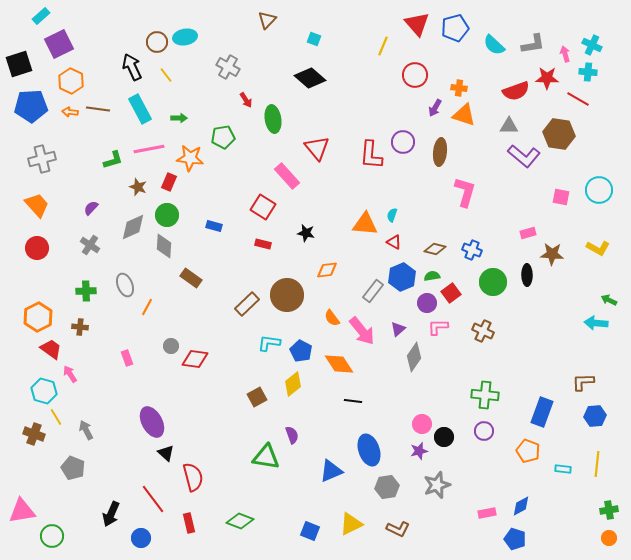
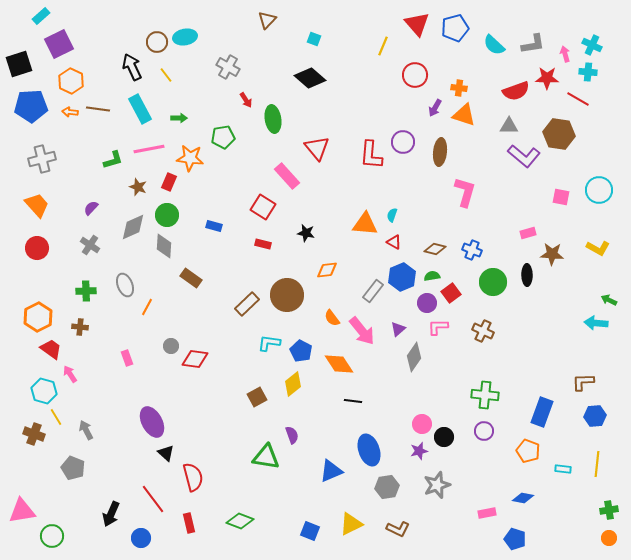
blue diamond at (521, 506): moved 2 px right, 8 px up; rotated 40 degrees clockwise
